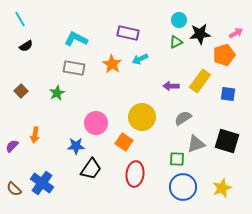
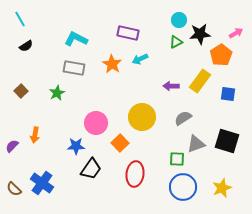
orange pentagon: moved 3 px left; rotated 15 degrees counterclockwise
orange square: moved 4 px left, 1 px down; rotated 12 degrees clockwise
